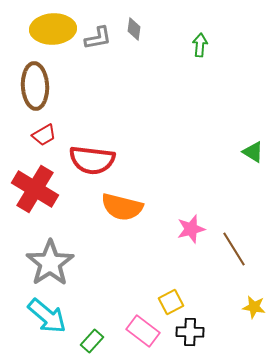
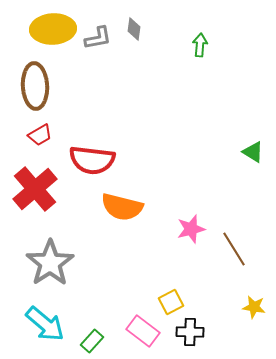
red trapezoid: moved 4 px left
red cross: rotated 18 degrees clockwise
cyan arrow: moved 2 px left, 8 px down
